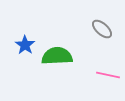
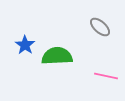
gray ellipse: moved 2 px left, 2 px up
pink line: moved 2 px left, 1 px down
